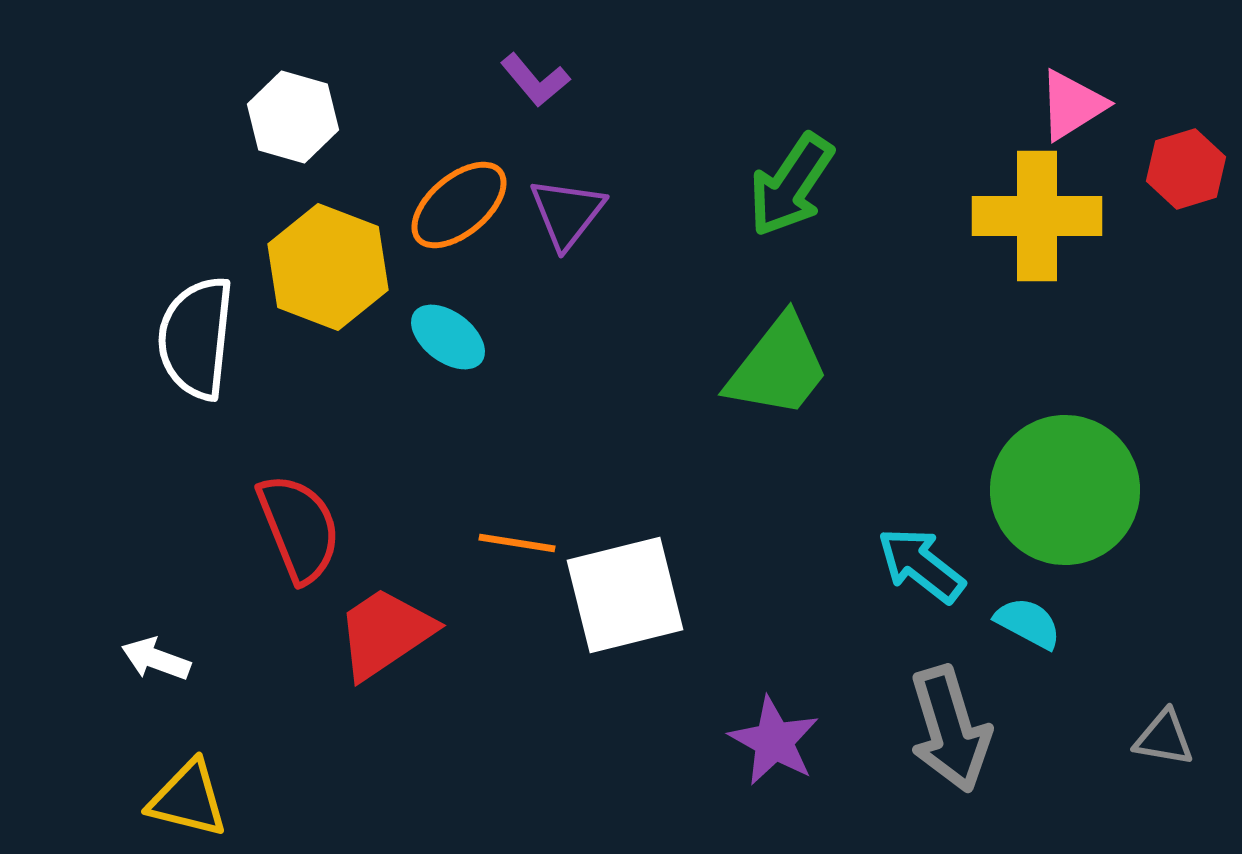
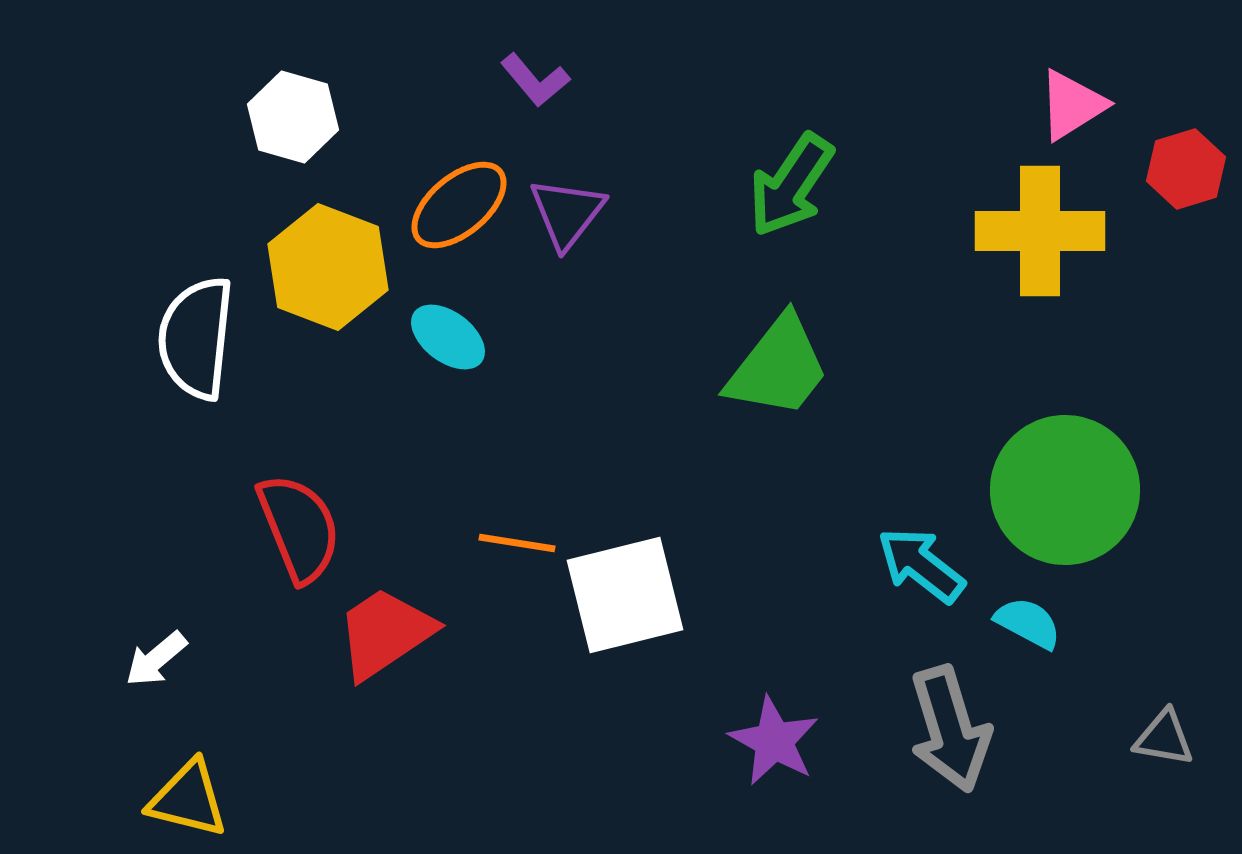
yellow cross: moved 3 px right, 15 px down
white arrow: rotated 60 degrees counterclockwise
